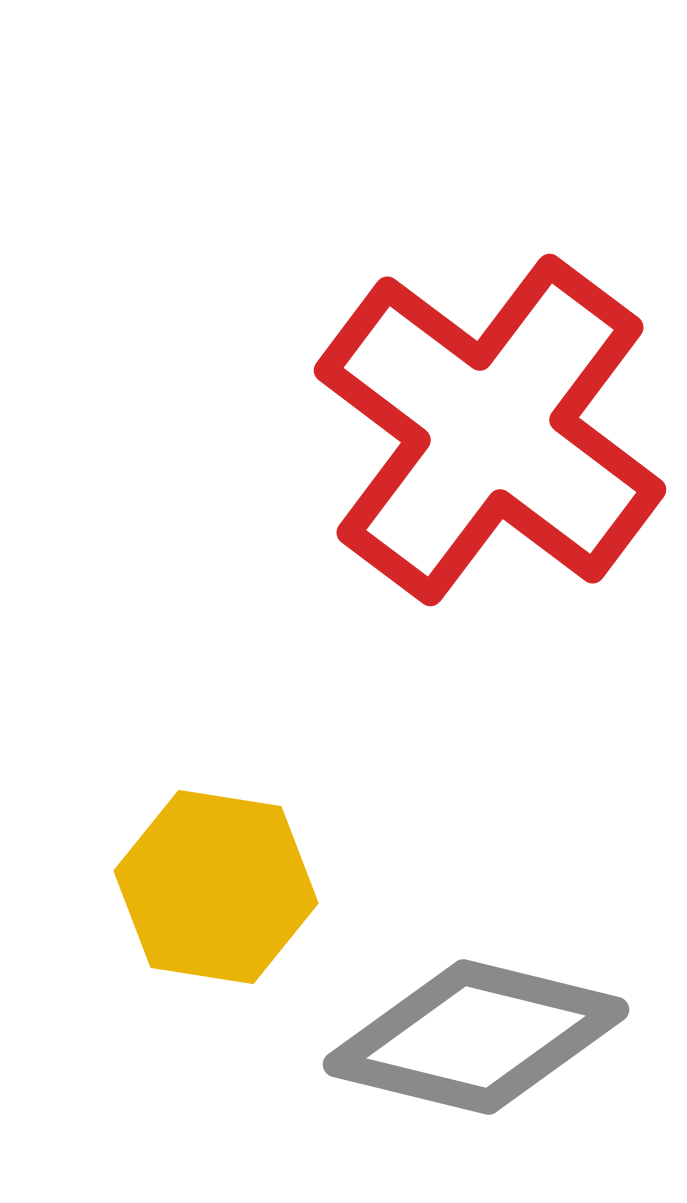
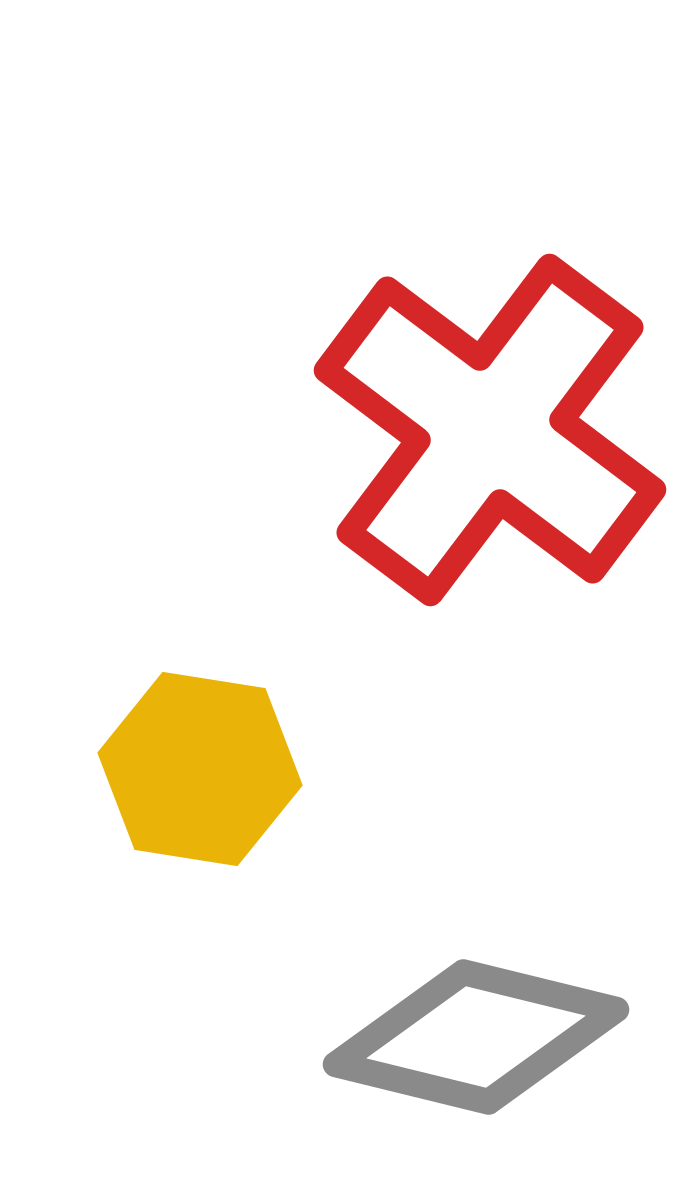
yellow hexagon: moved 16 px left, 118 px up
